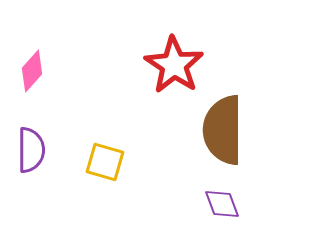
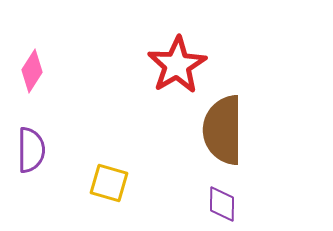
red star: moved 3 px right; rotated 8 degrees clockwise
pink diamond: rotated 9 degrees counterclockwise
yellow square: moved 4 px right, 21 px down
purple diamond: rotated 21 degrees clockwise
